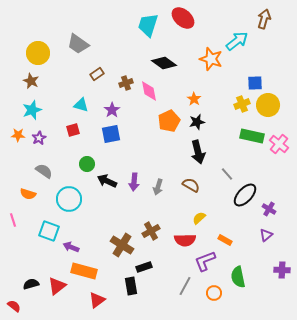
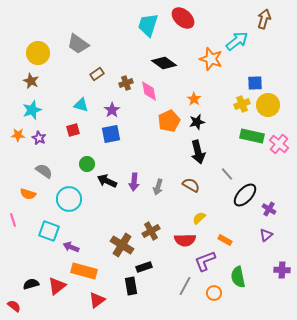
purple star at (39, 138): rotated 16 degrees counterclockwise
